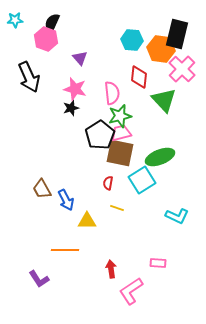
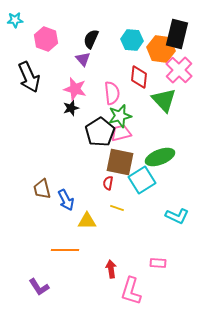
black semicircle: moved 39 px right, 16 px down
purple triangle: moved 3 px right, 1 px down
pink cross: moved 3 px left, 1 px down
black pentagon: moved 3 px up
brown square: moved 9 px down
brown trapezoid: rotated 15 degrees clockwise
purple L-shape: moved 8 px down
pink L-shape: rotated 40 degrees counterclockwise
